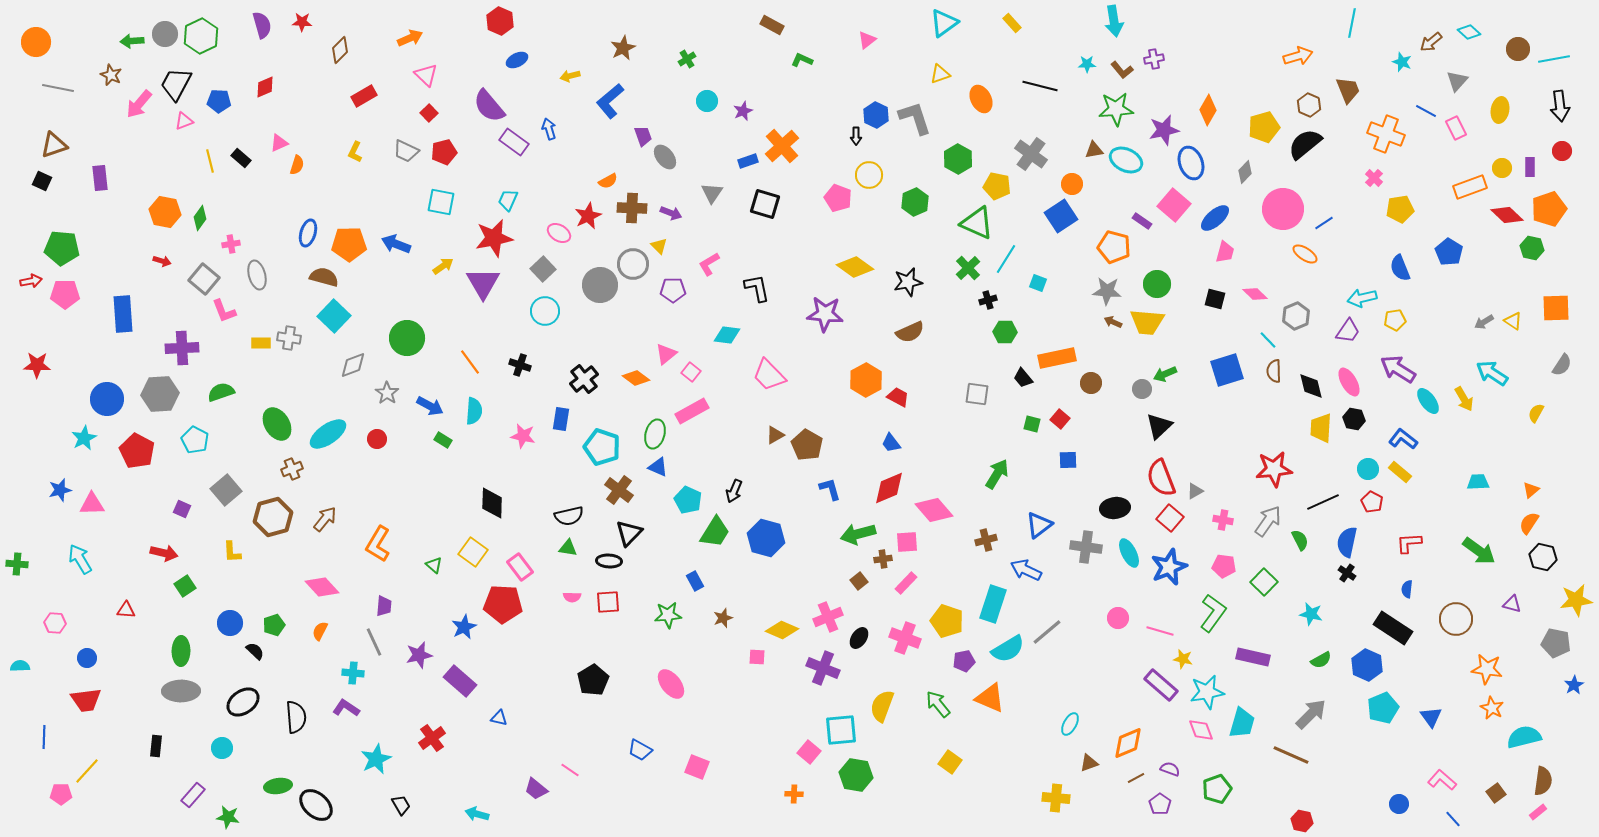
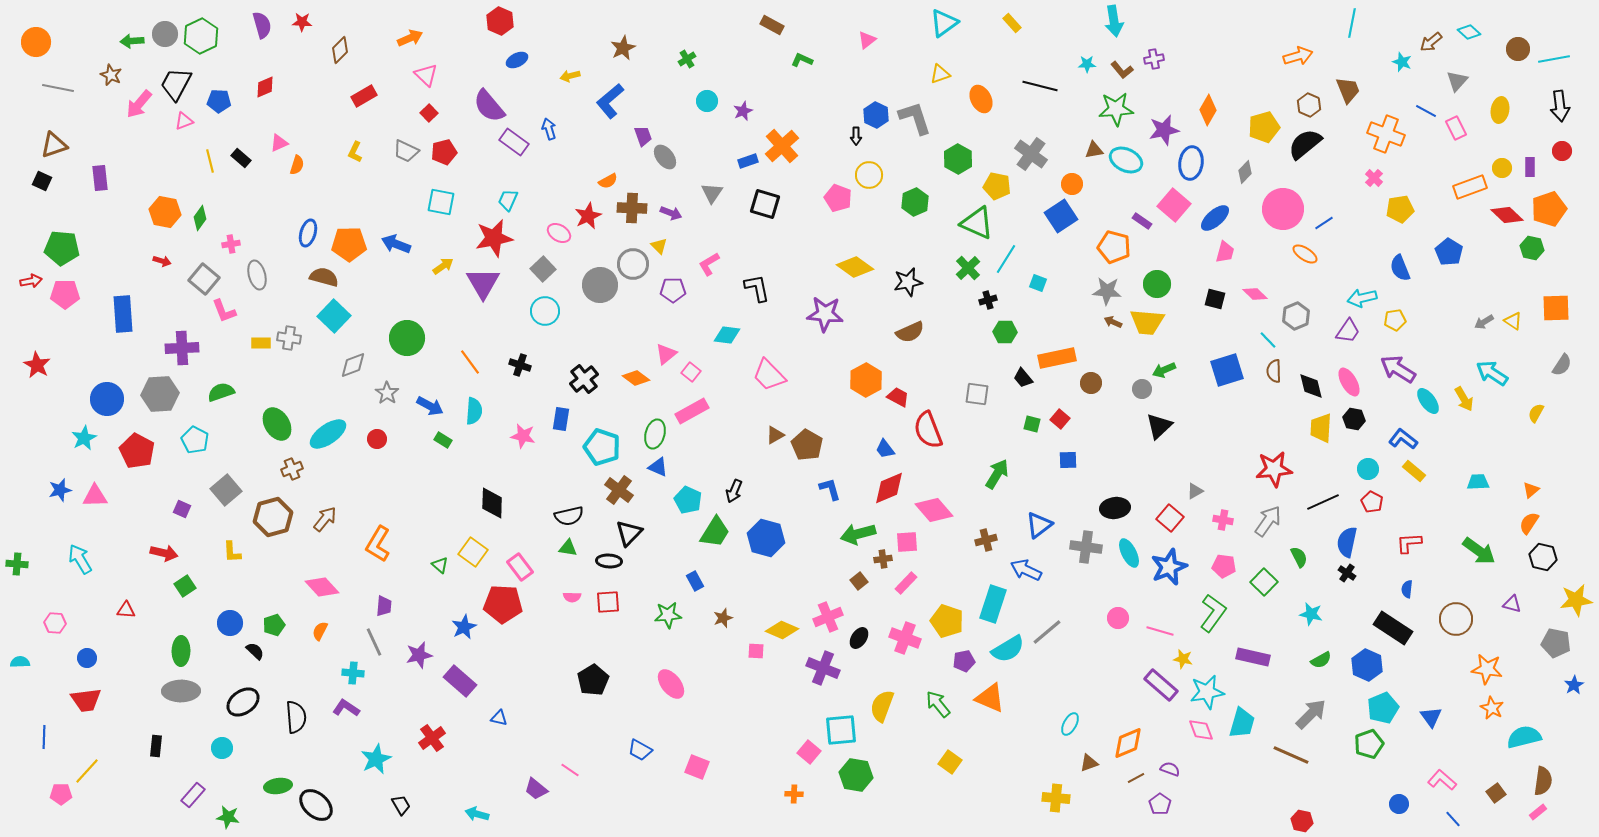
blue ellipse at (1191, 163): rotated 28 degrees clockwise
red star at (37, 365): rotated 28 degrees clockwise
green arrow at (1165, 374): moved 1 px left, 4 px up
blue trapezoid at (891, 443): moved 6 px left, 6 px down
yellow rectangle at (1400, 472): moved 14 px right, 1 px up
red semicircle at (1161, 478): moved 233 px left, 48 px up
pink triangle at (92, 504): moved 3 px right, 8 px up
green semicircle at (1300, 540): moved 1 px left, 17 px down
green triangle at (434, 565): moved 6 px right
pink square at (757, 657): moved 1 px left, 6 px up
cyan semicircle at (20, 666): moved 4 px up
green pentagon at (1217, 789): moved 152 px right, 45 px up
